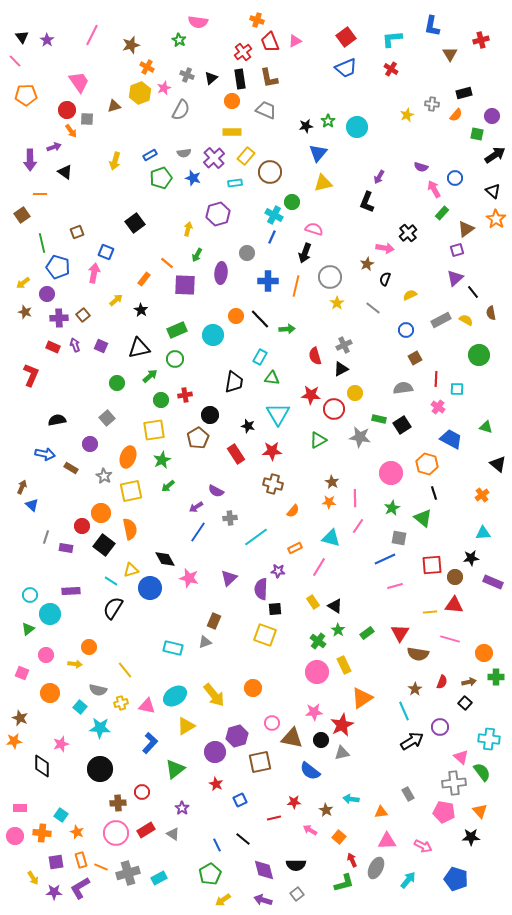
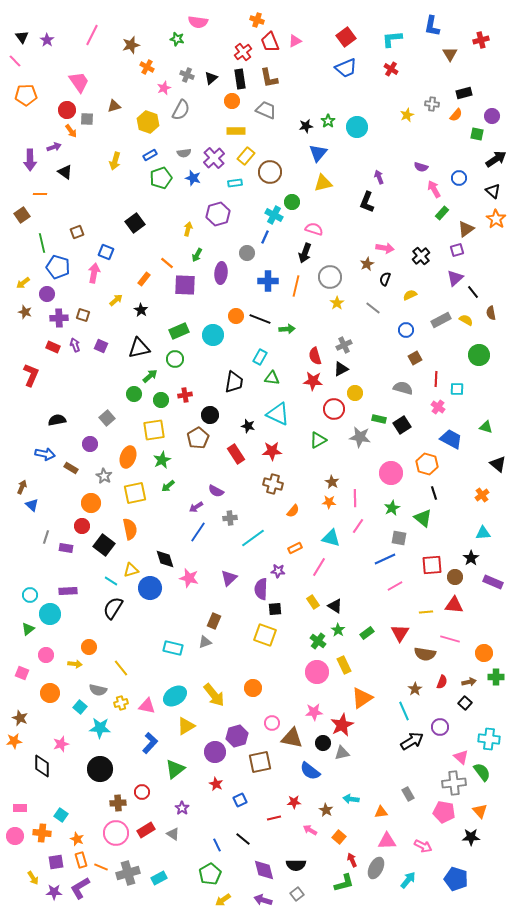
green star at (179, 40): moved 2 px left, 1 px up; rotated 16 degrees counterclockwise
yellow hexagon at (140, 93): moved 8 px right, 29 px down; rotated 20 degrees counterclockwise
yellow rectangle at (232, 132): moved 4 px right, 1 px up
black arrow at (495, 155): moved 1 px right, 4 px down
purple arrow at (379, 177): rotated 128 degrees clockwise
blue circle at (455, 178): moved 4 px right
black cross at (408, 233): moved 13 px right, 23 px down
blue line at (272, 237): moved 7 px left
brown square at (83, 315): rotated 32 degrees counterclockwise
black line at (260, 319): rotated 25 degrees counterclockwise
green rectangle at (177, 330): moved 2 px right, 1 px down
green circle at (117, 383): moved 17 px right, 11 px down
gray semicircle at (403, 388): rotated 24 degrees clockwise
red star at (311, 395): moved 2 px right, 14 px up
cyan triangle at (278, 414): rotated 35 degrees counterclockwise
yellow square at (131, 491): moved 4 px right, 2 px down
orange circle at (101, 513): moved 10 px left, 10 px up
cyan line at (256, 537): moved 3 px left, 1 px down
black star at (471, 558): rotated 28 degrees counterclockwise
black diamond at (165, 559): rotated 10 degrees clockwise
pink line at (395, 586): rotated 14 degrees counterclockwise
purple rectangle at (71, 591): moved 3 px left
yellow line at (430, 612): moved 4 px left
brown semicircle at (418, 654): moved 7 px right
yellow line at (125, 670): moved 4 px left, 2 px up
black circle at (321, 740): moved 2 px right, 3 px down
orange star at (77, 832): moved 7 px down
